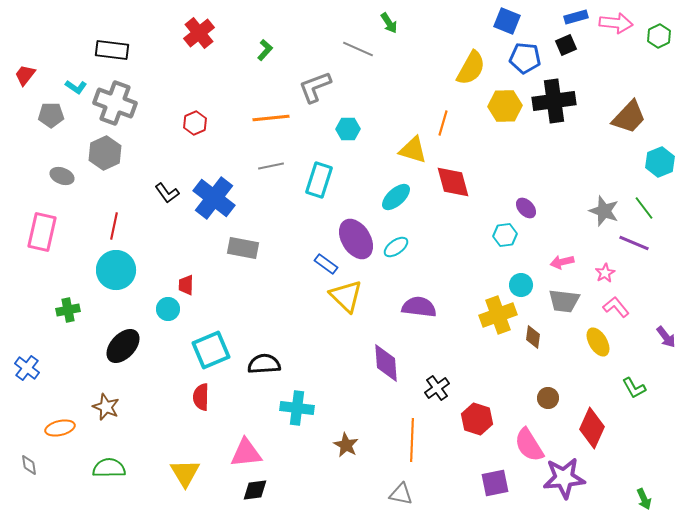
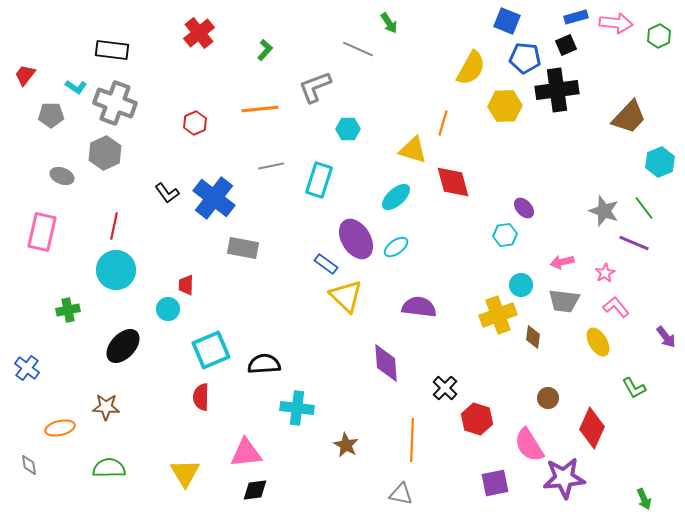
black cross at (554, 101): moved 3 px right, 11 px up
orange line at (271, 118): moved 11 px left, 9 px up
purple ellipse at (526, 208): moved 2 px left
black cross at (437, 388): moved 8 px right; rotated 10 degrees counterclockwise
brown star at (106, 407): rotated 20 degrees counterclockwise
